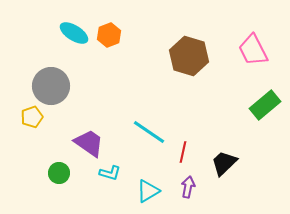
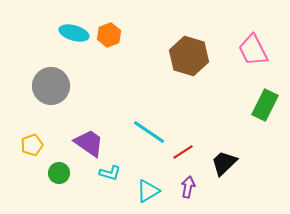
cyan ellipse: rotated 16 degrees counterclockwise
green rectangle: rotated 24 degrees counterclockwise
yellow pentagon: moved 28 px down
red line: rotated 45 degrees clockwise
